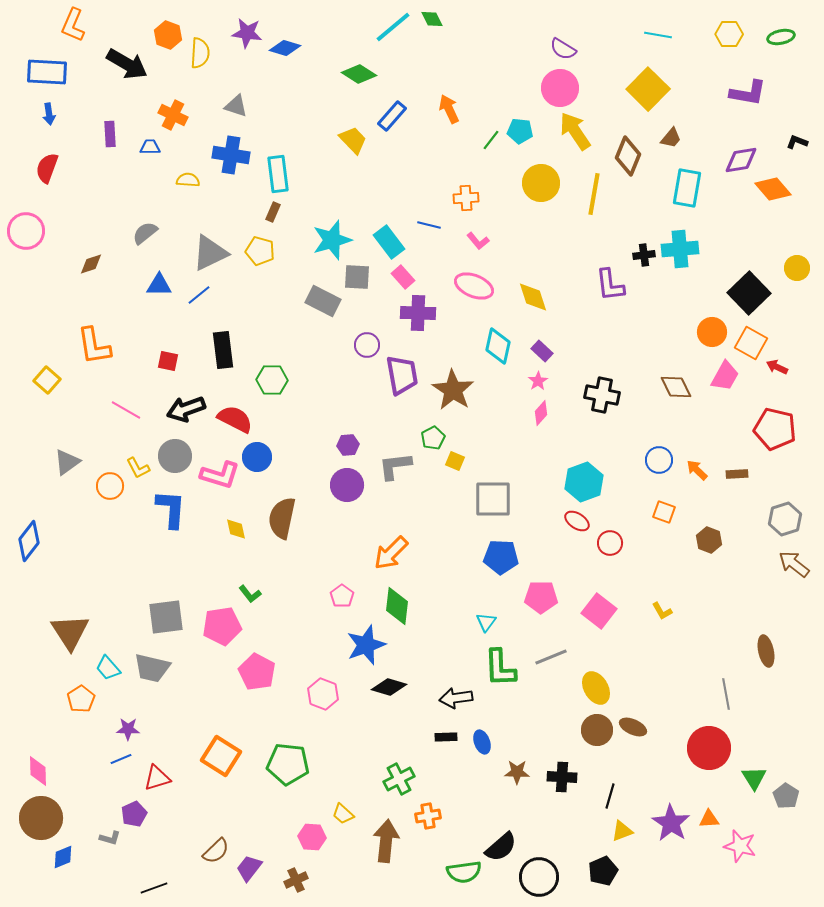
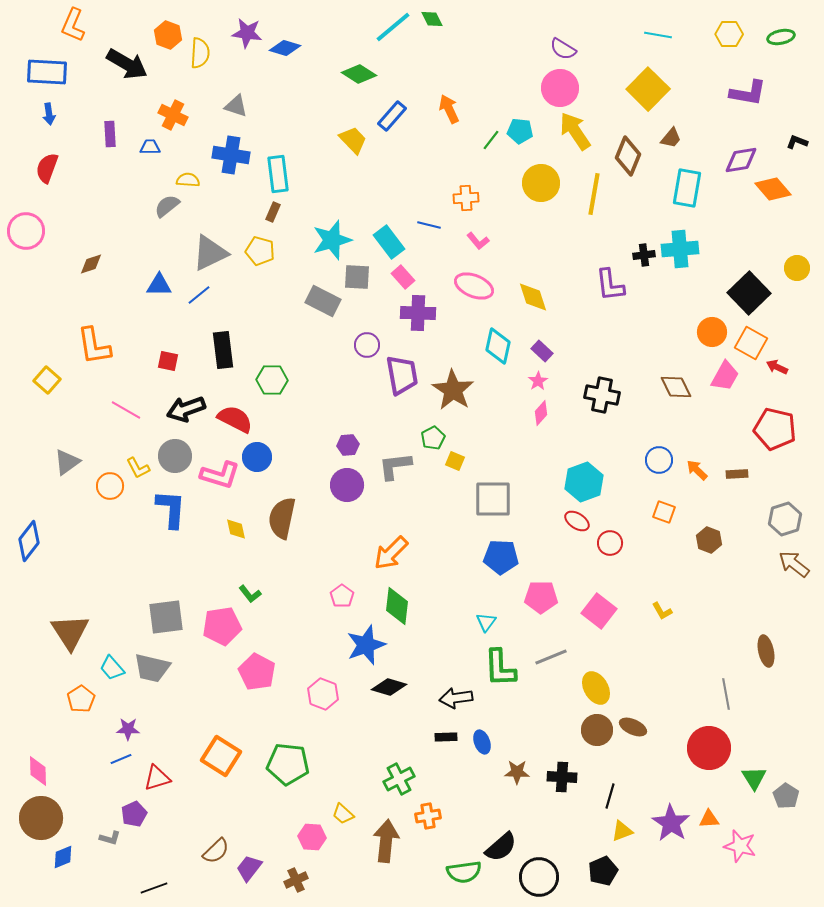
gray semicircle at (145, 233): moved 22 px right, 27 px up
cyan trapezoid at (108, 668): moved 4 px right
